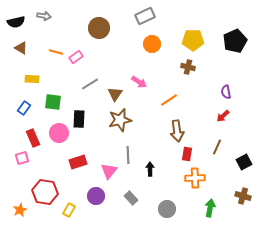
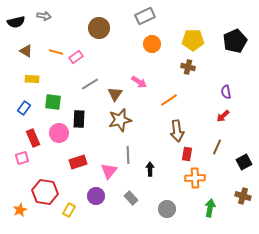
brown triangle at (21, 48): moved 5 px right, 3 px down
